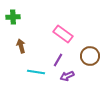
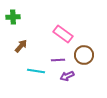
brown arrow: rotated 56 degrees clockwise
brown circle: moved 6 px left, 1 px up
purple line: rotated 56 degrees clockwise
cyan line: moved 1 px up
